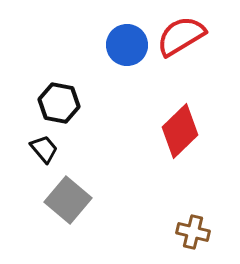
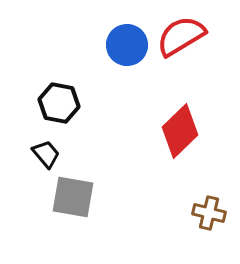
black trapezoid: moved 2 px right, 5 px down
gray square: moved 5 px right, 3 px up; rotated 30 degrees counterclockwise
brown cross: moved 16 px right, 19 px up
